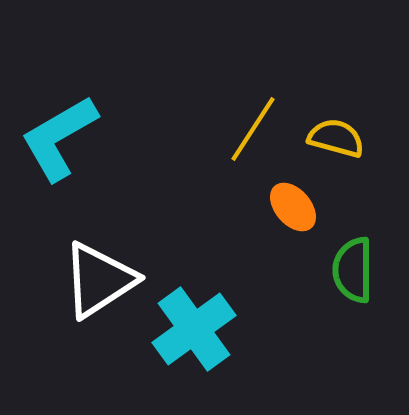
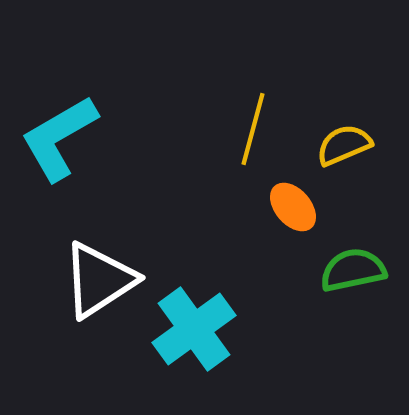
yellow line: rotated 18 degrees counterclockwise
yellow semicircle: moved 8 px right, 7 px down; rotated 38 degrees counterclockwise
green semicircle: rotated 78 degrees clockwise
